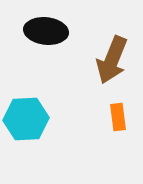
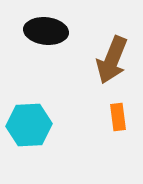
cyan hexagon: moved 3 px right, 6 px down
